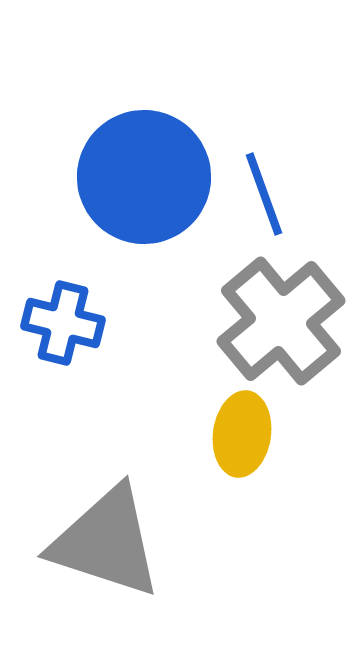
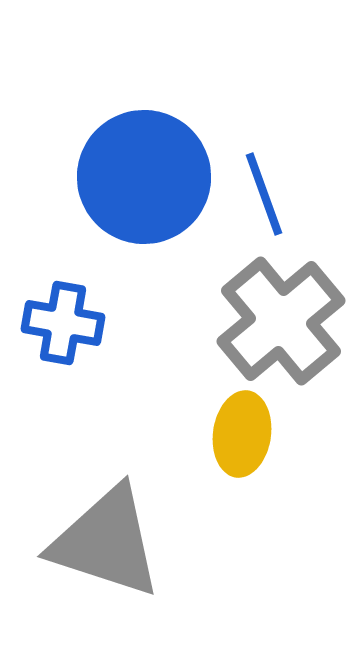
blue cross: rotated 4 degrees counterclockwise
